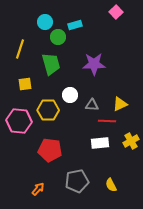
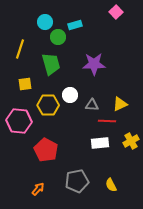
yellow hexagon: moved 5 px up
red pentagon: moved 4 px left; rotated 20 degrees clockwise
